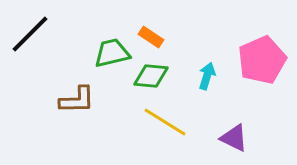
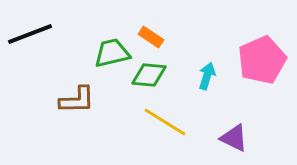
black line: rotated 24 degrees clockwise
green diamond: moved 2 px left, 1 px up
